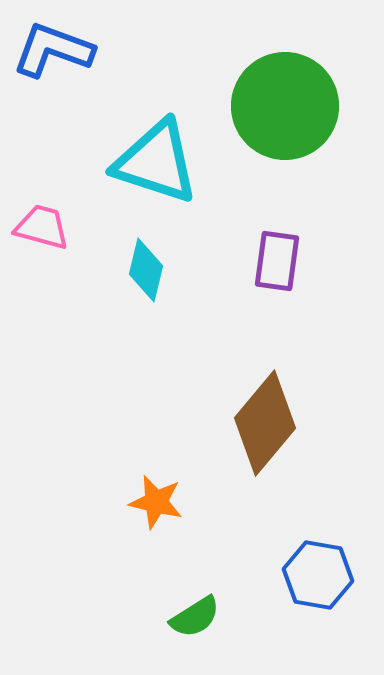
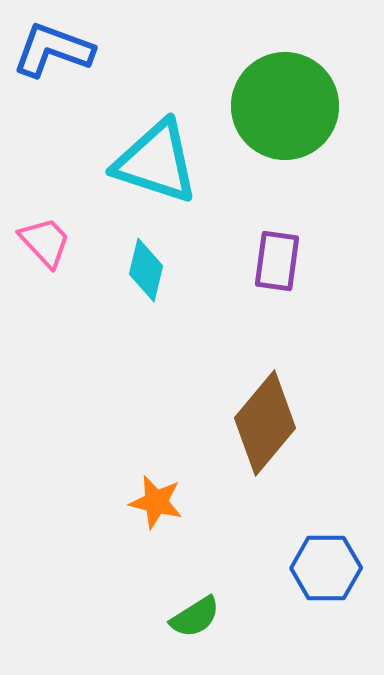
pink trapezoid: moved 3 px right, 15 px down; rotated 32 degrees clockwise
blue hexagon: moved 8 px right, 7 px up; rotated 10 degrees counterclockwise
